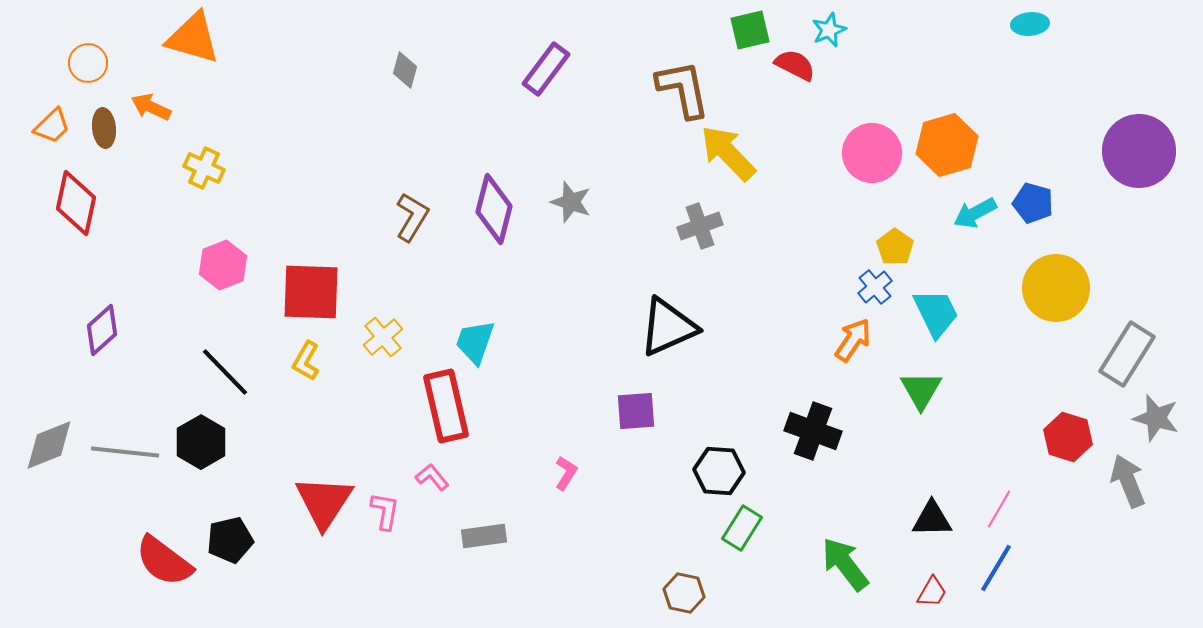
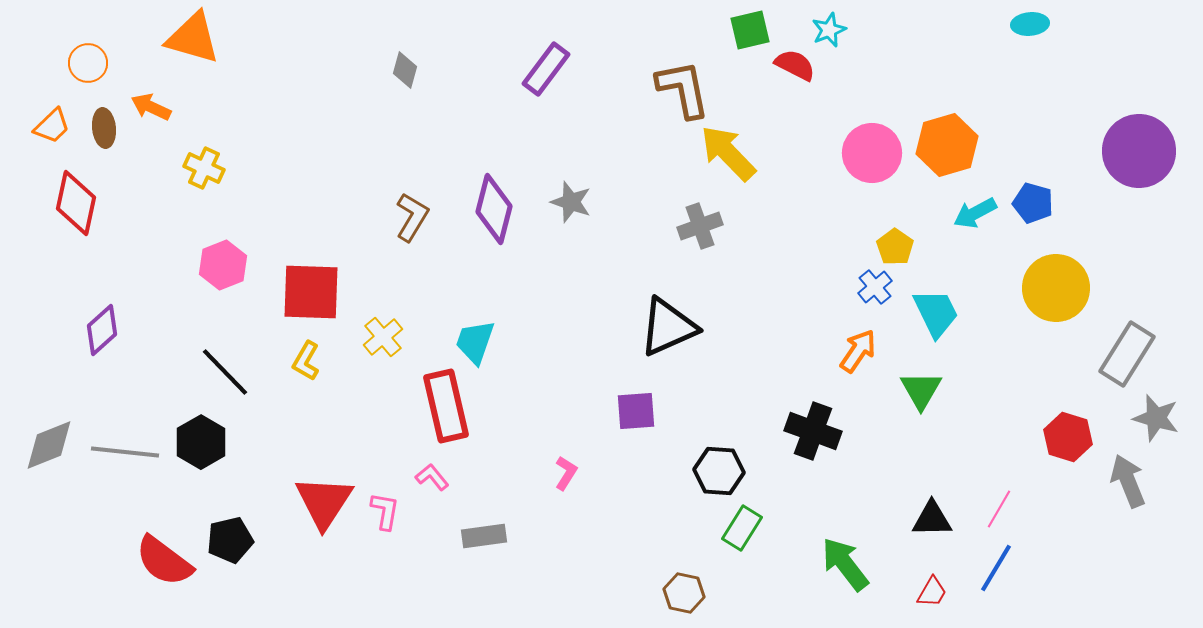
orange arrow at (853, 340): moved 5 px right, 11 px down
